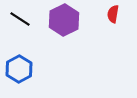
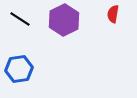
blue hexagon: rotated 20 degrees clockwise
